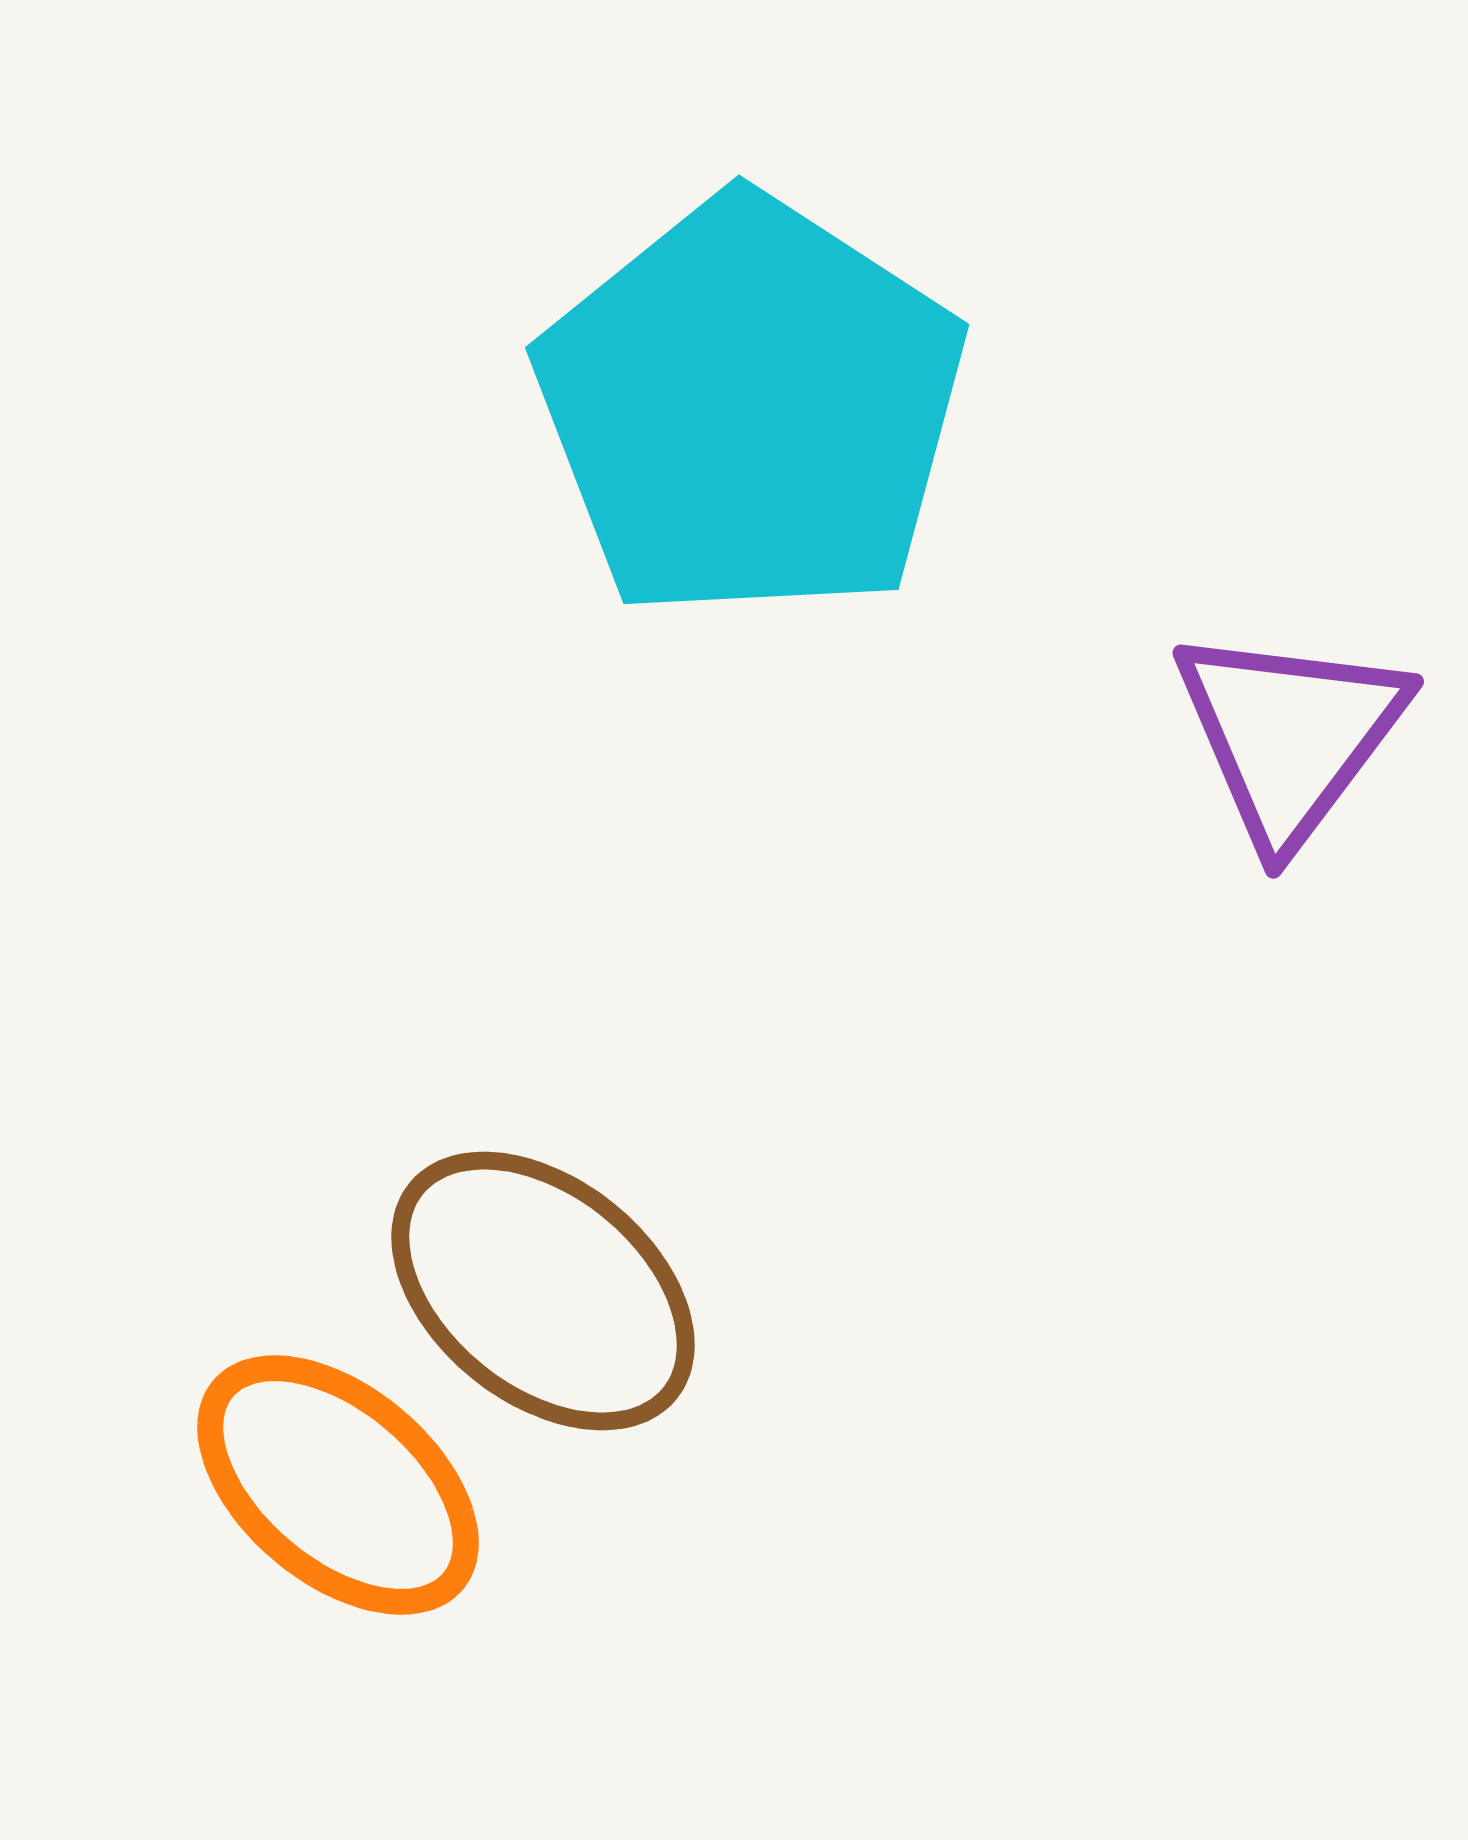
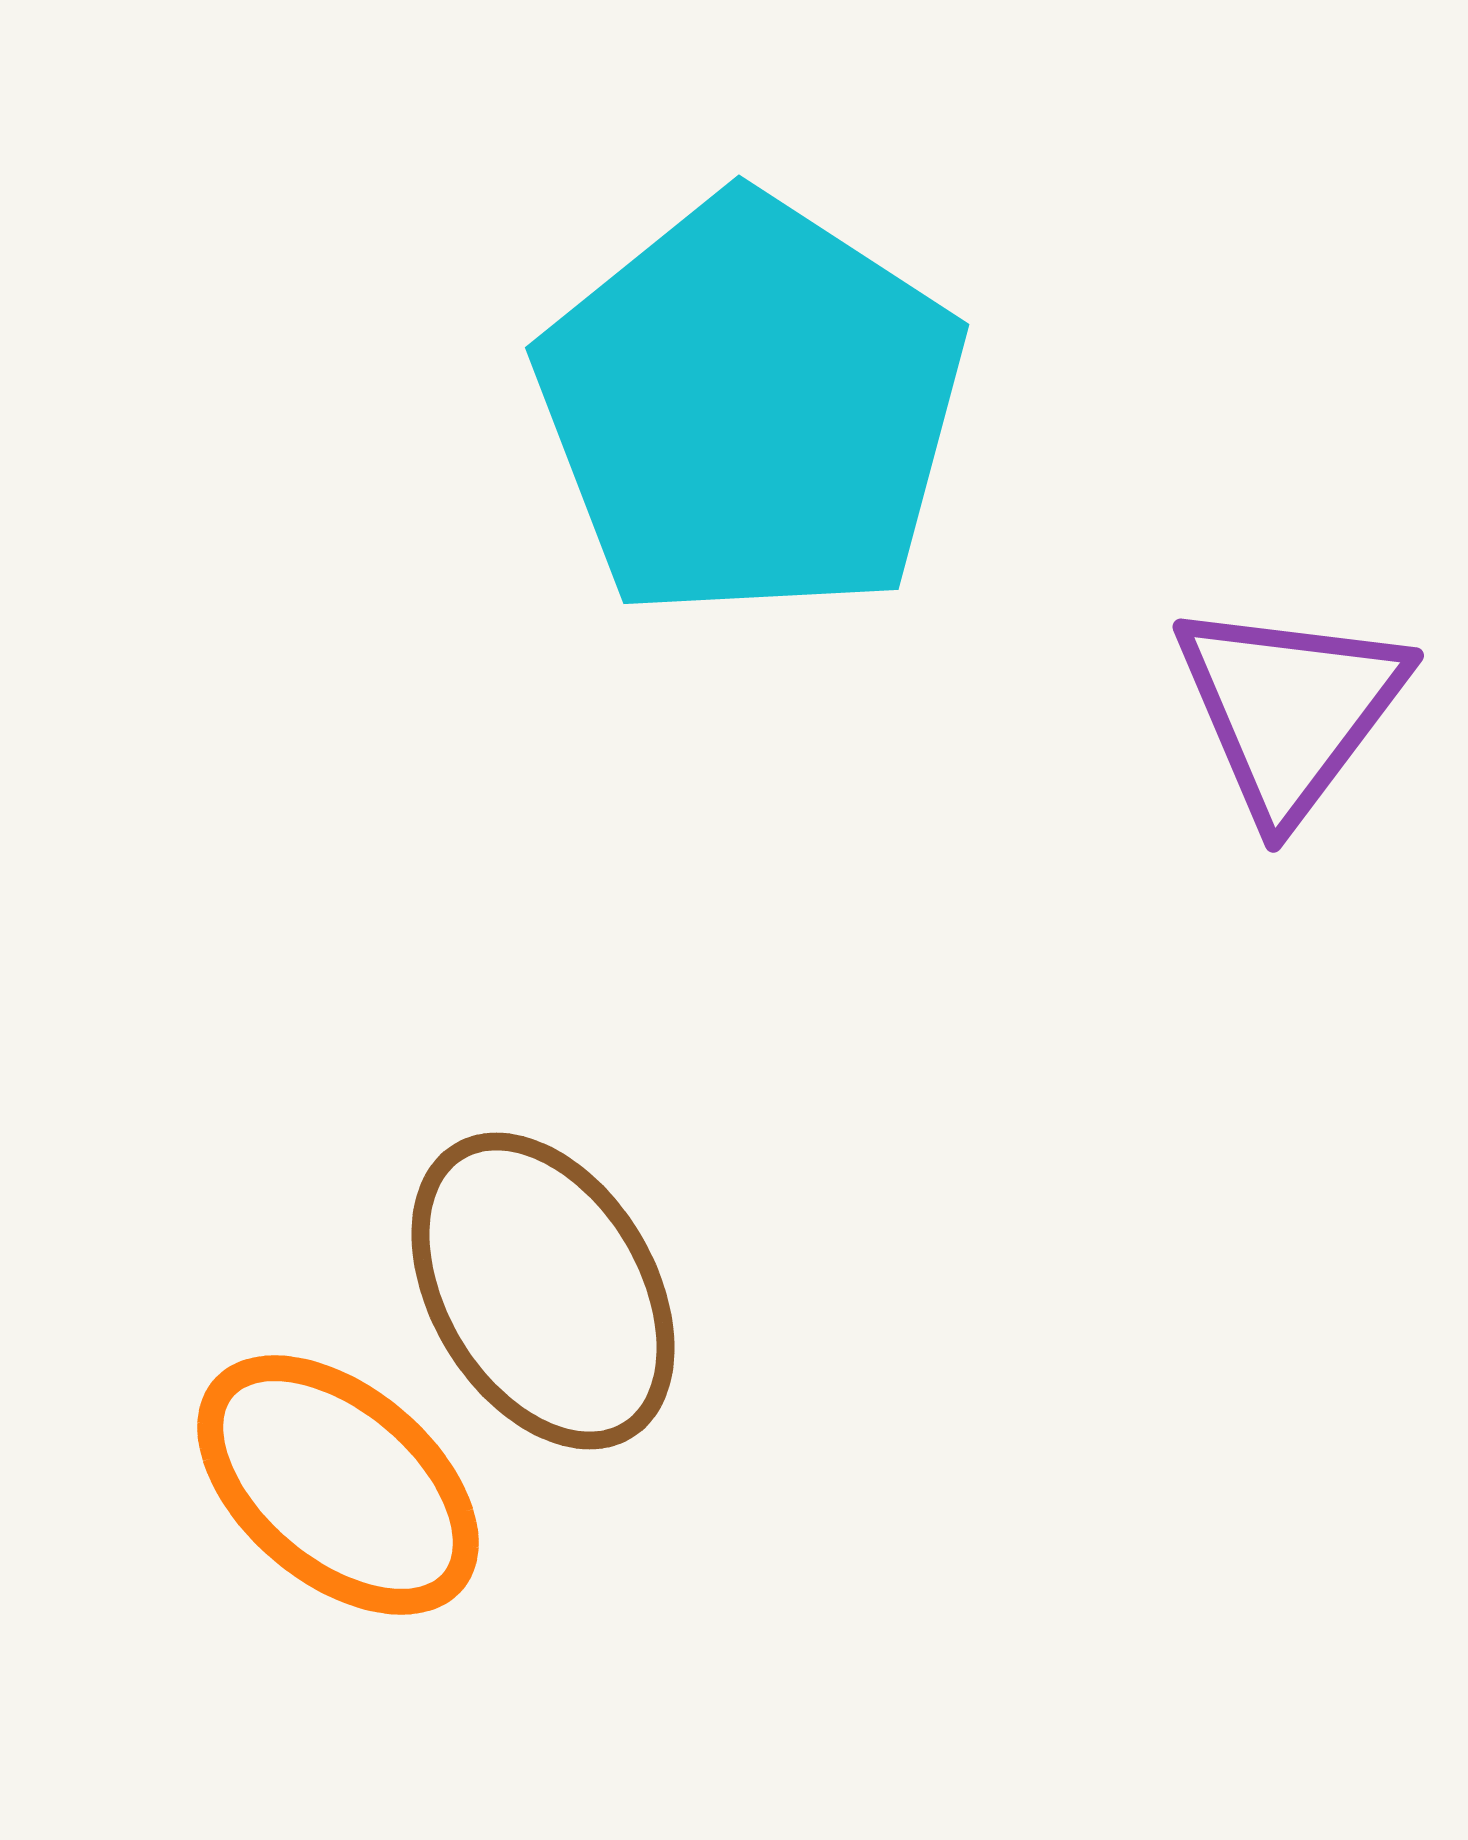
purple triangle: moved 26 px up
brown ellipse: rotated 20 degrees clockwise
